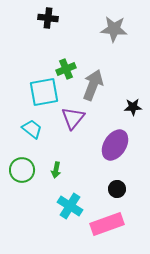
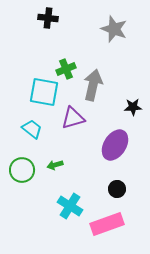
gray star: rotated 16 degrees clockwise
gray arrow: rotated 8 degrees counterclockwise
cyan square: rotated 20 degrees clockwise
purple triangle: rotated 35 degrees clockwise
green arrow: moved 1 px left, 5 px up; rotated 63 degrees clockwise
